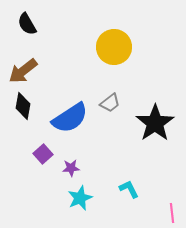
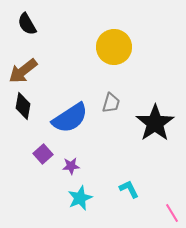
gray trapezoid: moved 1 px right; rotated 35 degrees counterclockwise
purple star: moved 2 px up
pink line: rotated 24 degrees counterclockwise
